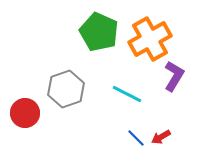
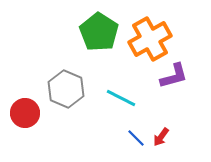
green pentagon: rotated 9 degrees clockwise
purple L-shape: rotated 44 degrees clockwise
gray hexagon: rotated 18 degrees counterclockwise
cyan line: moved 6 px left, 4 px down
red arrow: rotated 24 degrees counterclockwise
